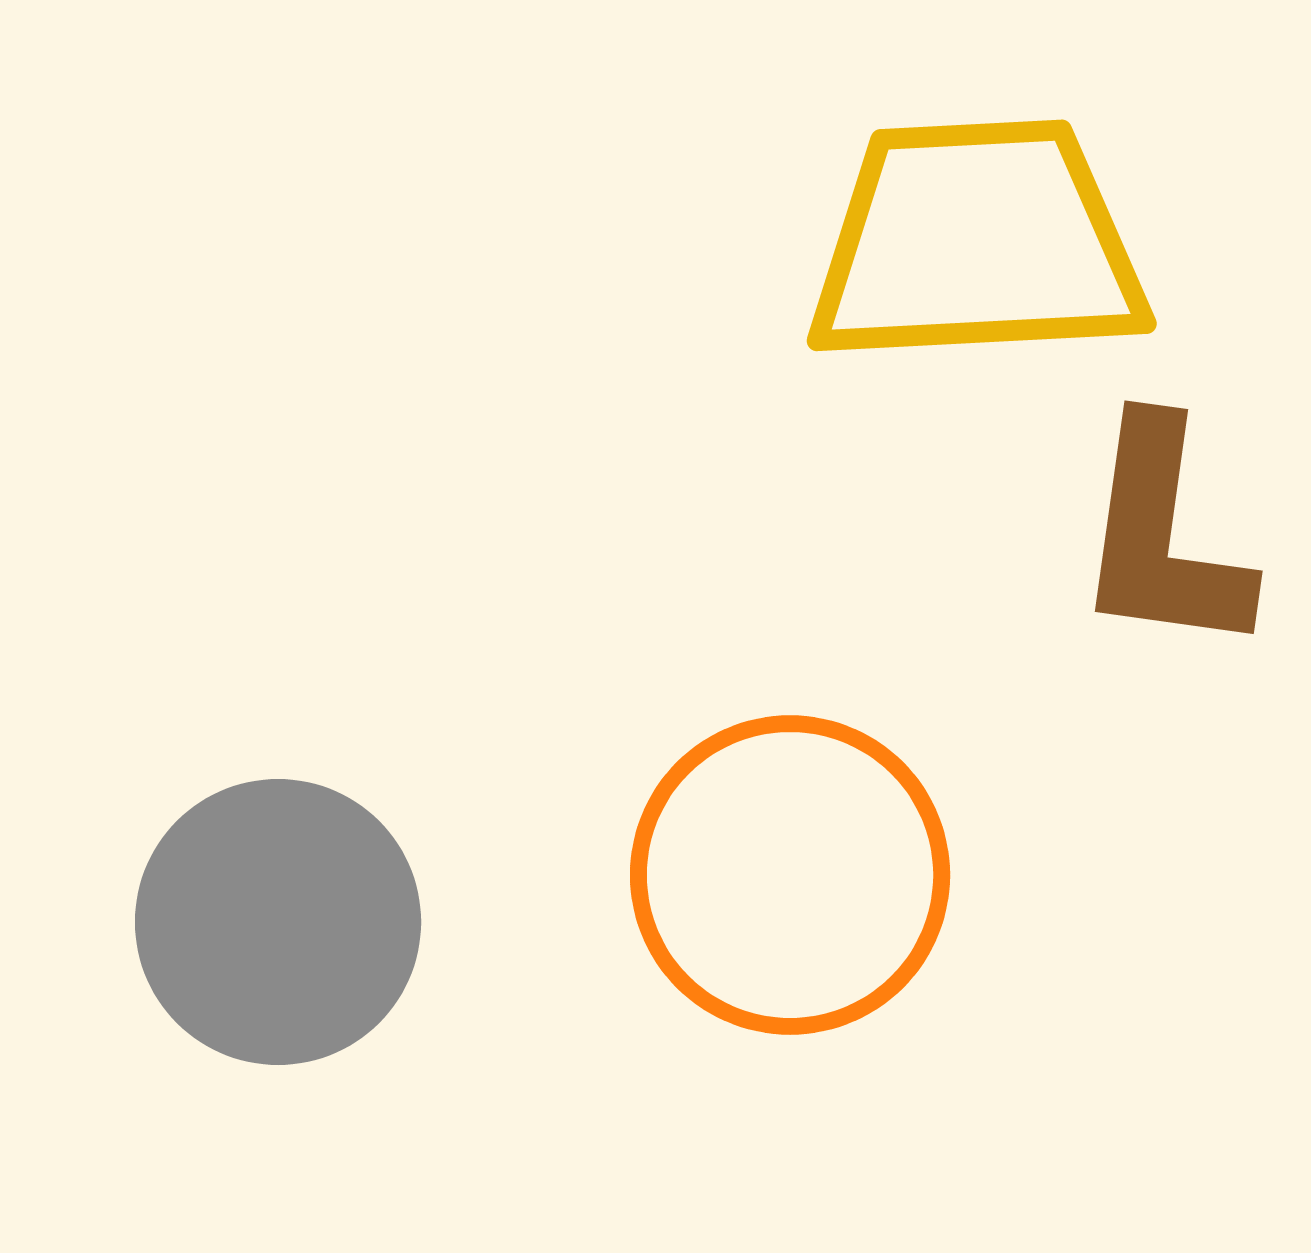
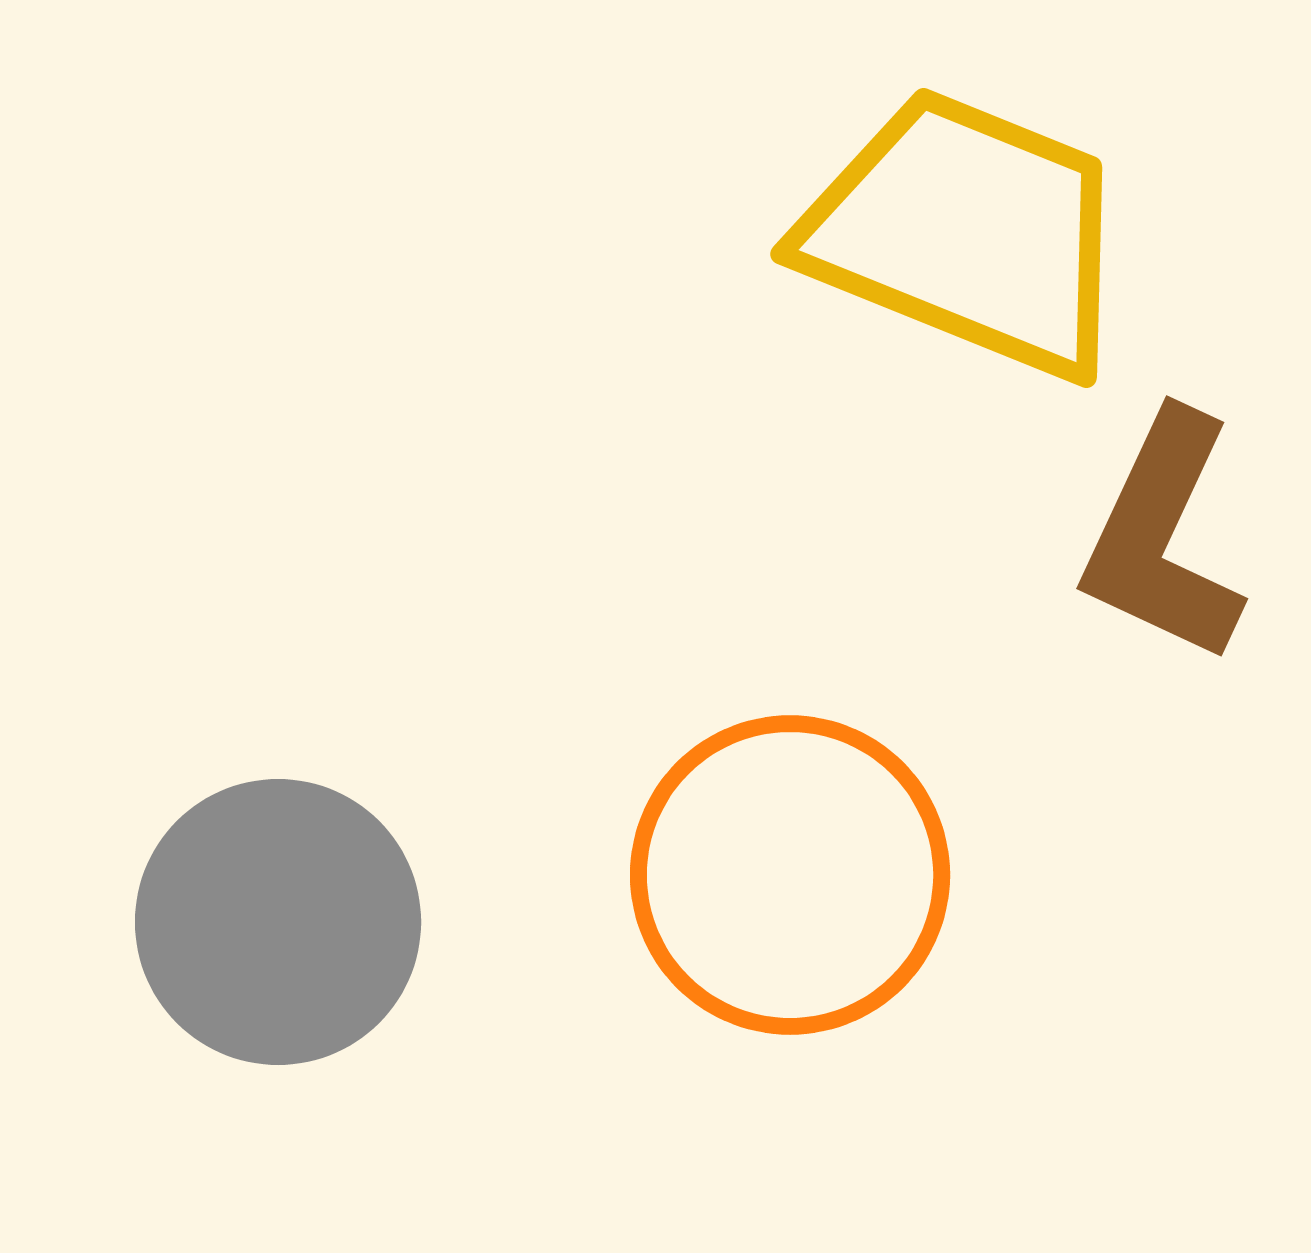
yellow trapezoid: moved 10 px left, 10 px up; rotated 25 degrees clockwise
brown L-shape: rotated 17 degrees clockwise
